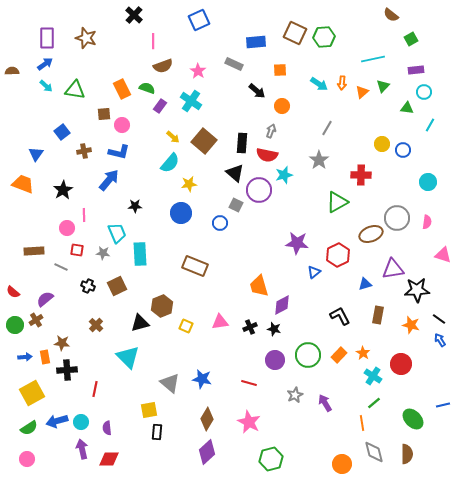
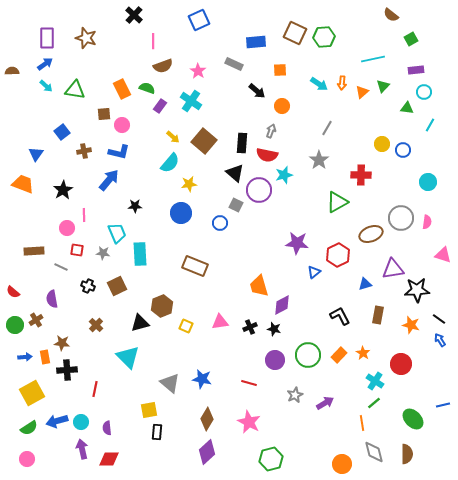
gray circle at (397, 218): moved 4 px right
purple semicircle at (45, 299): moved 7 px right; rotated 60 degrees counterclockwise
cyan cross at (373, 376): moved 2 px right, 5 px down
purple arrow at (325, 403): rotated 90 degrees clockwise
